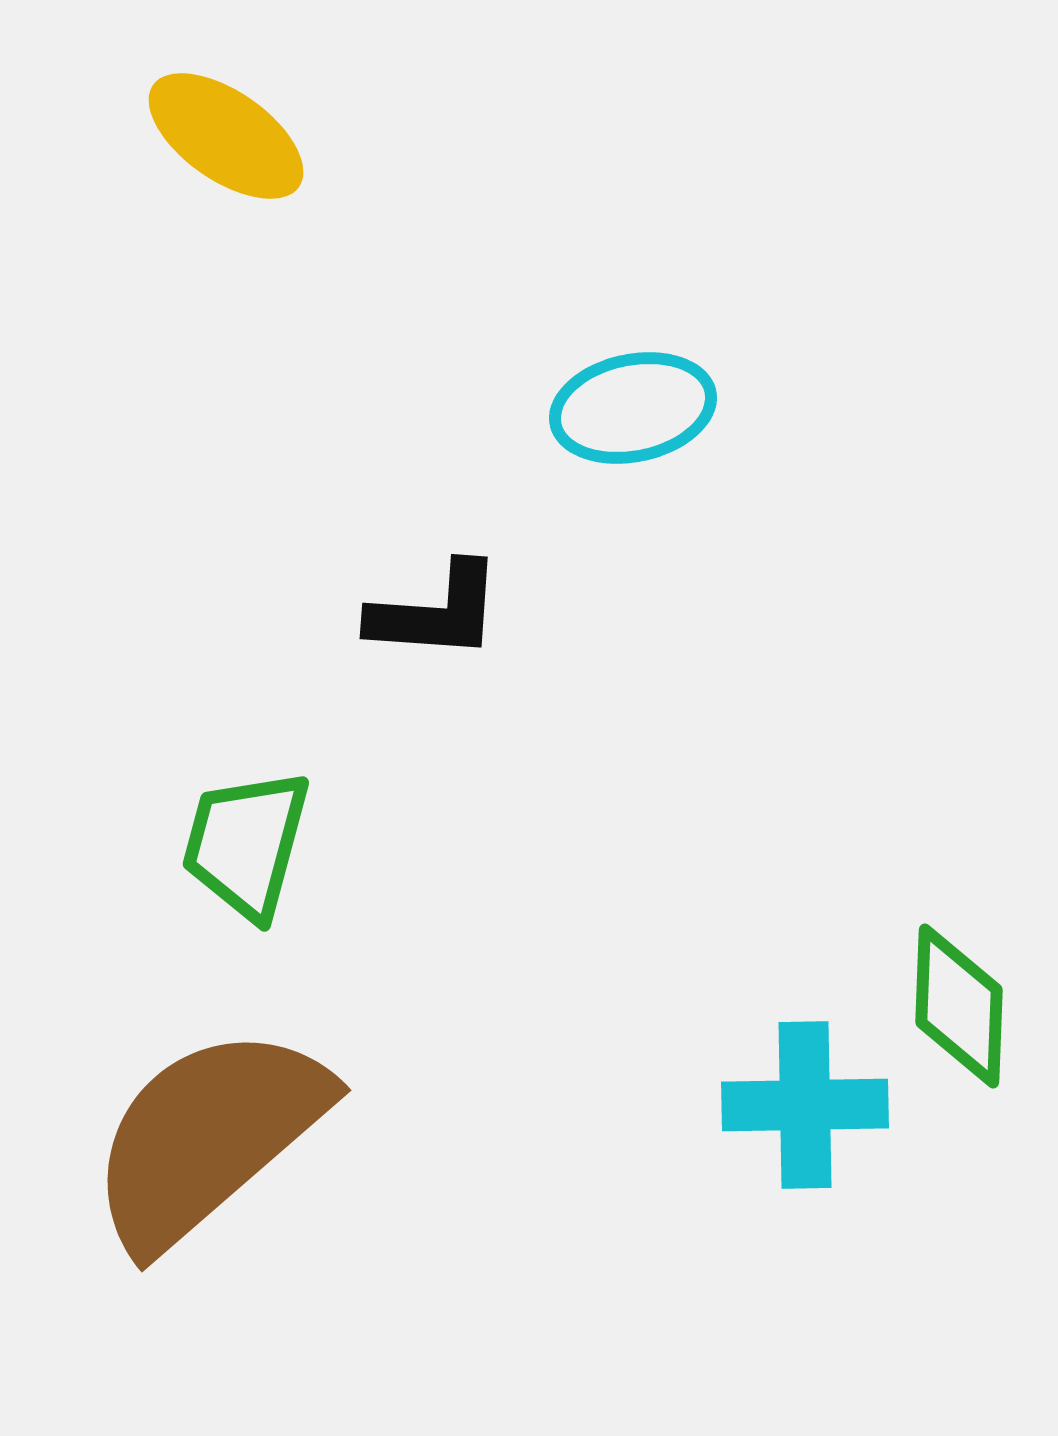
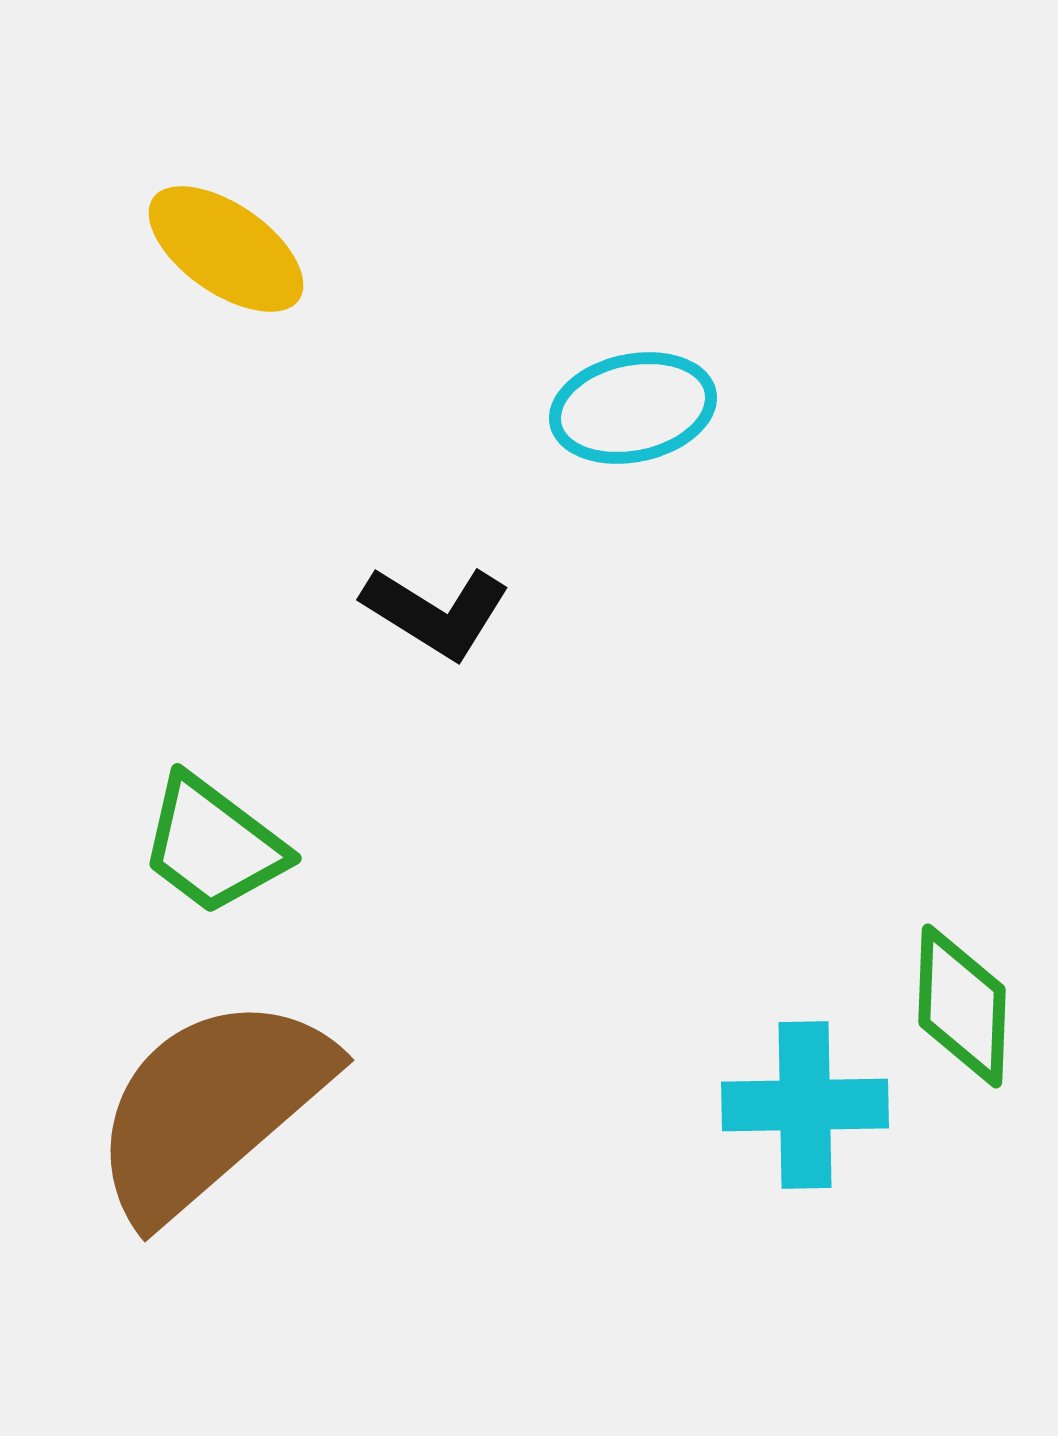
yellow ellipse: moved 113 px down
black L-shape: rotated 28 degrees clockwise
green trapezoid: moved 33 px left, 1 px down; rotated 68 degrees counterclockwise
green diamond: moved 3 px right
brown semicircle: moved 3 px right, 30 px up
